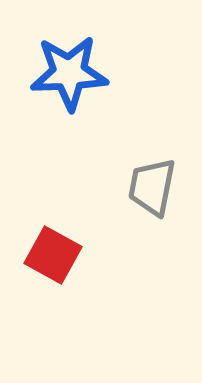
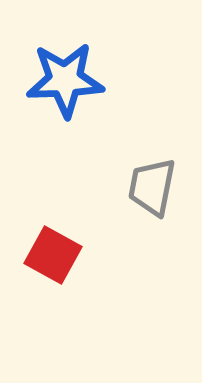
blue star: moved 4 px left, 7 px down
